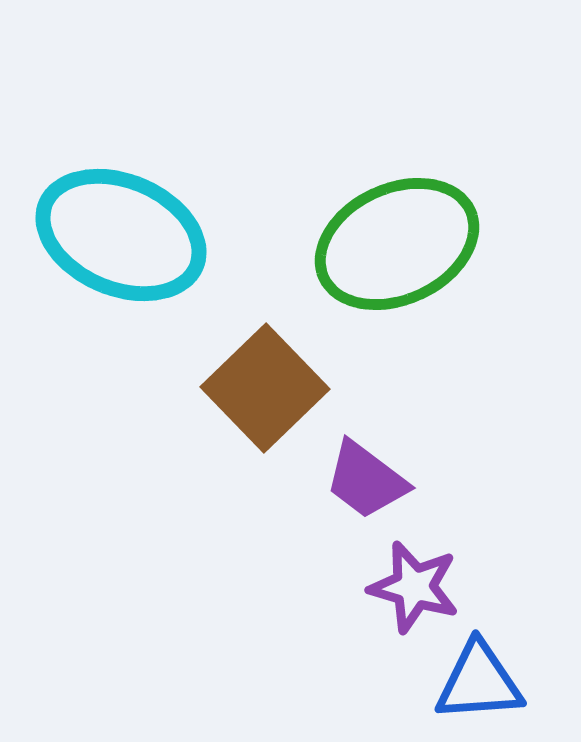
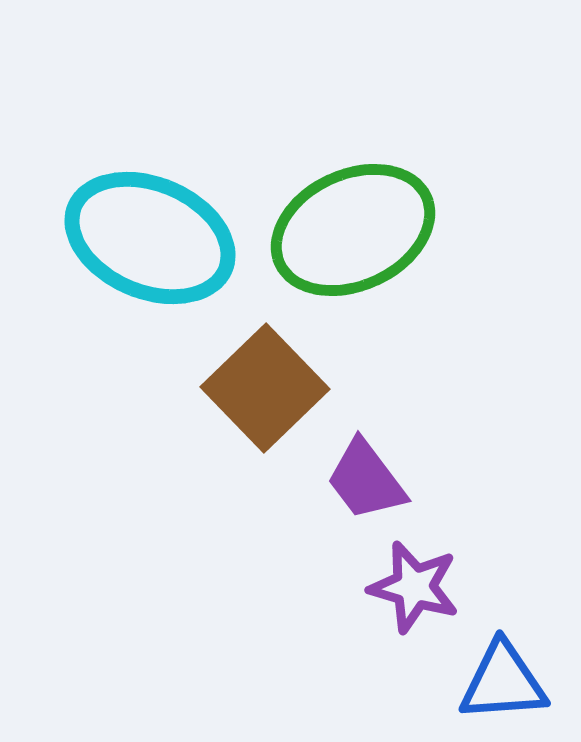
cyan ellipse: moved 29 px right, 3 px down
green ellipse: moved 44 px left, 14 px up
purple trapezoid: rotated 16 degrees clockwise
blue triangle: moved 24 px right
